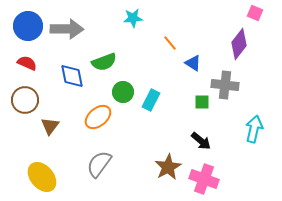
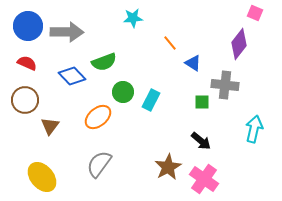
gray arrow: moved 3 px down
blue diamond: rotated 32 degrees counterclockwise
pink cross: rotated 16 degrees clockwise
